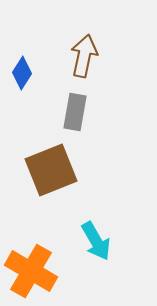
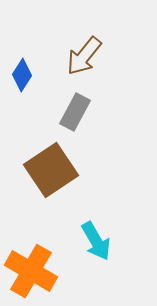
brown arrow: rotated 153 degrees counterclockwise
blue diamond: moved 2 px down
gray rectangle: rotated 18 degrees clockwise
brown square: rotated 12 degrees counterclockwise
